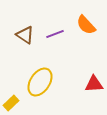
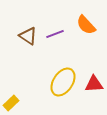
brown triangle: moved 3 px right, 1 px down
yellow ellipse: moved 23 px right
